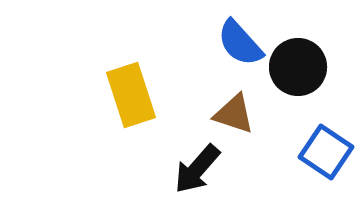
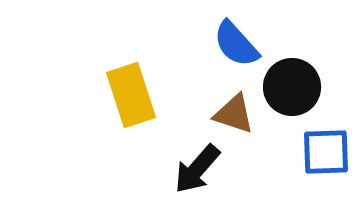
blue semicircle: moved 4 px left, 1 px down
black circle: moved 6 px left, 20 px down
blue square: rotated 36 degrees counterclockwise
